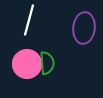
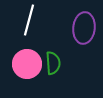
green semicircle: moved 6 px right
